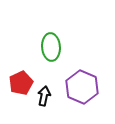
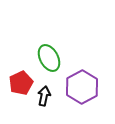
green ellipse: moved 2 px left, 11 px down; rotated 24 degrees counterclockwise
purple hexagon: rotated 8 degrees clockwise
